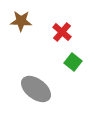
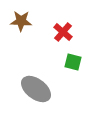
red cross: moved 1 px right
green square: rotated 24 degrees counterclockwise
